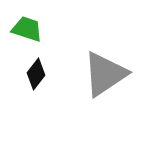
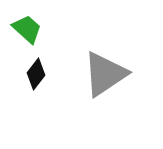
green trapezoid: rotated 24 degrees clockwise
